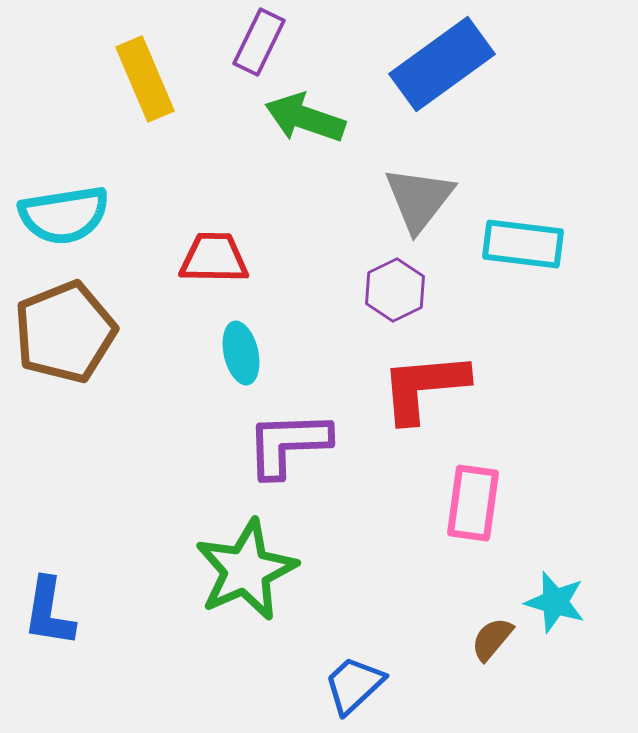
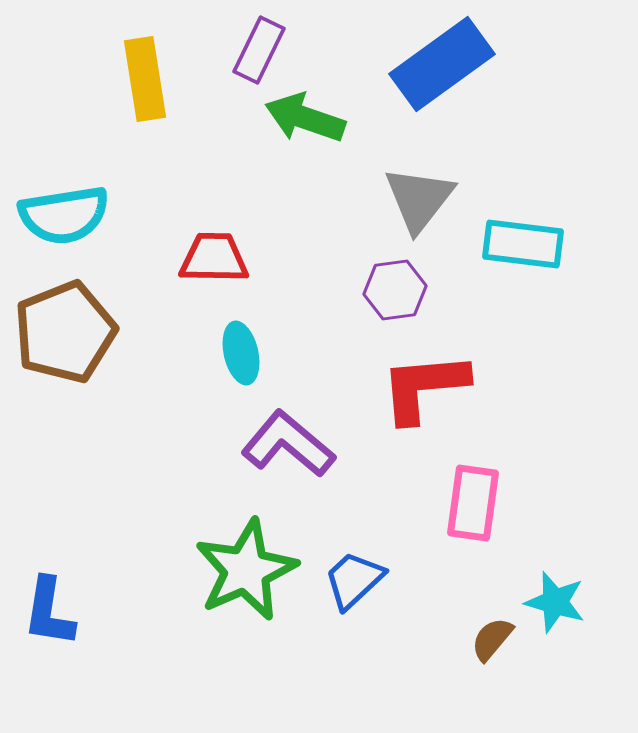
purple rectangle: moved 8 px down
yellow rectangle: rotated 14 degrees clockwise
purple hexagon: rotated 18 degrees clockwise
purple L-shape: rotated 42 degrees clockwise
blue trapezoid: moved 105 px up
